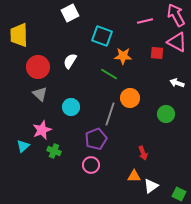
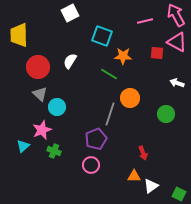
cyan circle: moved 14 px left
